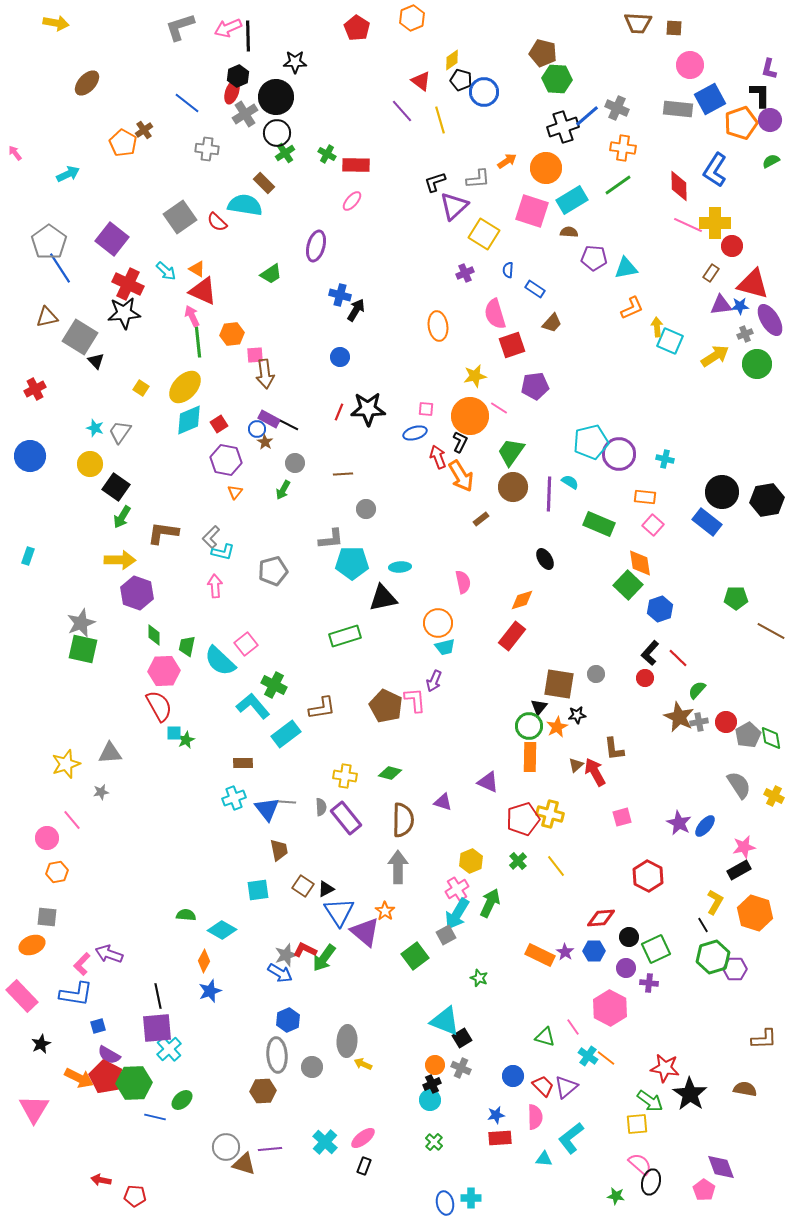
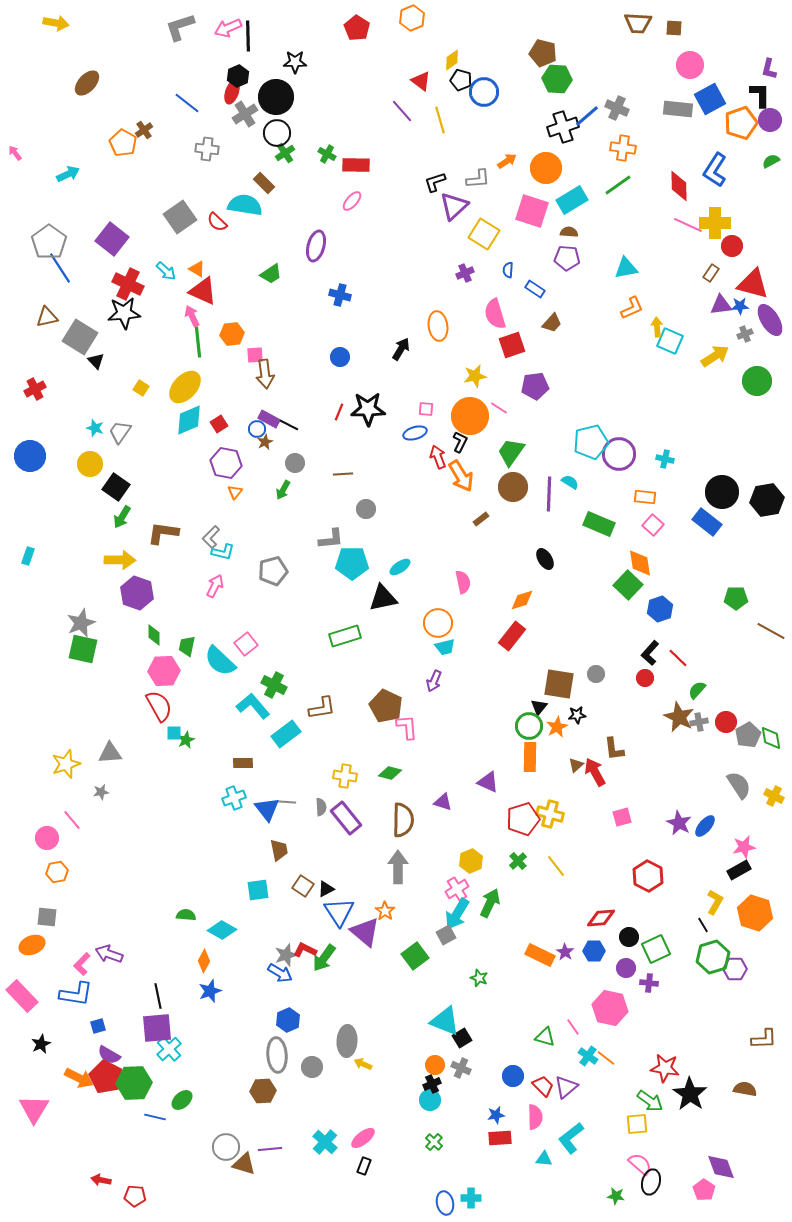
purple pentagon at (594, 258): moved 27 px left
black arrow at (356, 310): moved 45 px right, 39 px down
green circle at (757, 364): moved 17 px down
brown star at (265, 442): rotated 14 degrees clockwise
purple hexagon at (226, 460): moved 3 px down
cyan ellipse at (400, 567): rotated 30 degrees counterclockwise
pink arrow at (215, 586): rotated 30 degrees clockwise
pink L-shape at (415, 700): moved 8 px left, 27 px down
pink hexagon at (610, 1008): rotated 16 degrees counterclockwise
